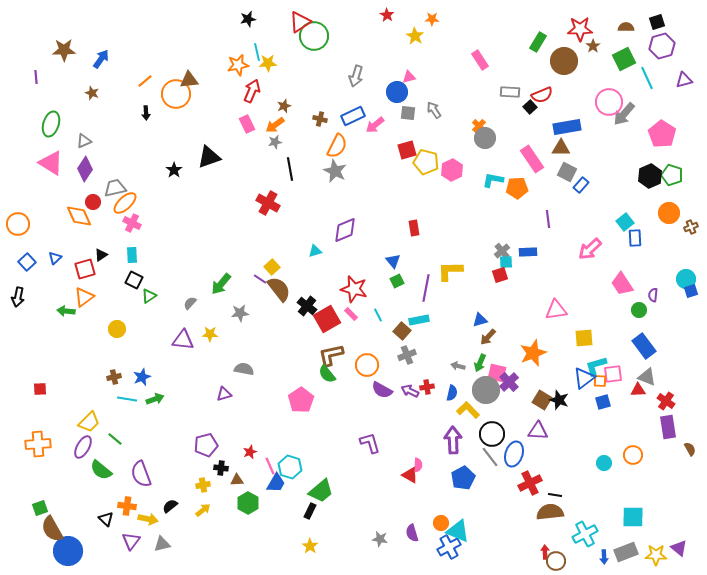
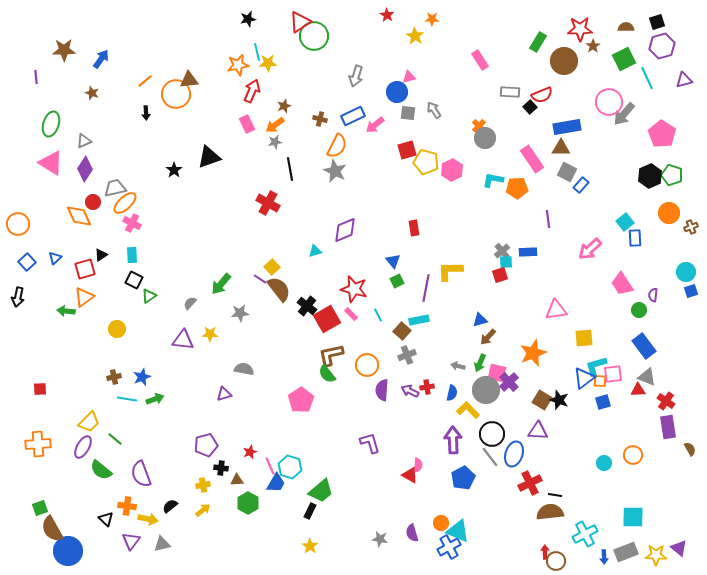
cyan circle at (686, 279): moved 7 px up
purple semicircle at (382, 390): rotated 65 degrees clockwise
